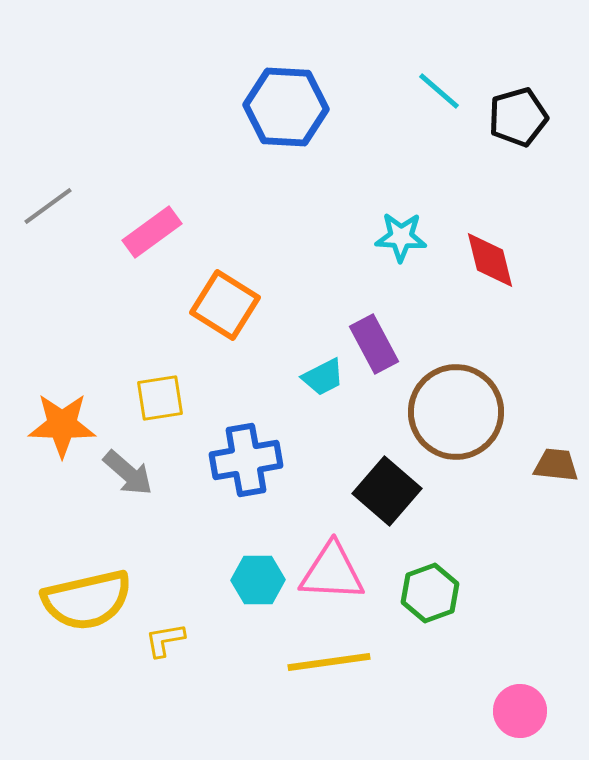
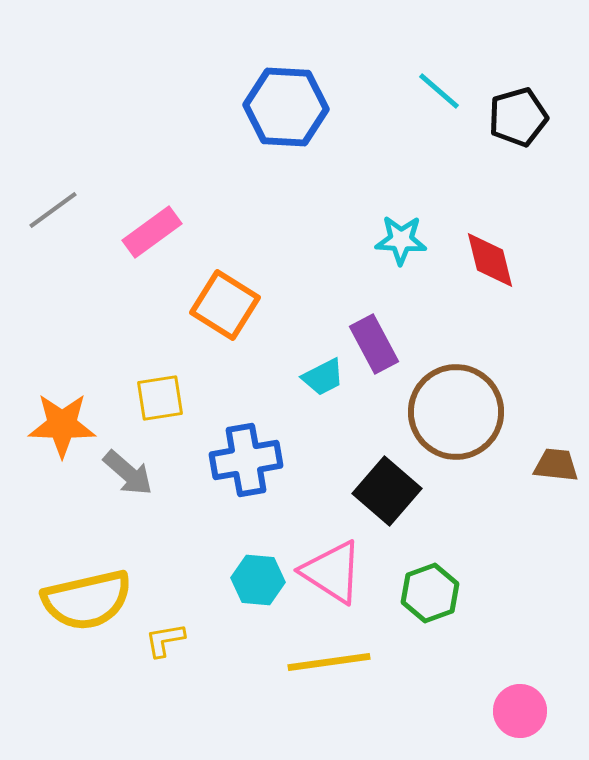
gray line: moved 5 px right, 4 px down
cyan star: moved 3 px down
pink triangle: rotated 30 degrees clockwise
cyan hexagon: rotated 6 degrees clockwise
